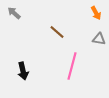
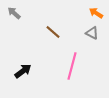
orange arrow: rotated 152 degrees clockwise
brown line: moved 4 px left
gray triangle: moved 7 px left, 6 px up; rotated 16 degrees clockwise
black arrow: rotated 114 degrees counterclockwise
